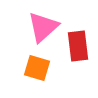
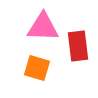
pink triangle: rotated 44 degrees clockwise
